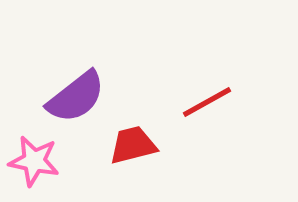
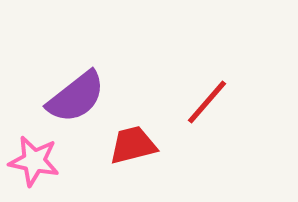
red line: rotated 20 degrees counterclockwise
